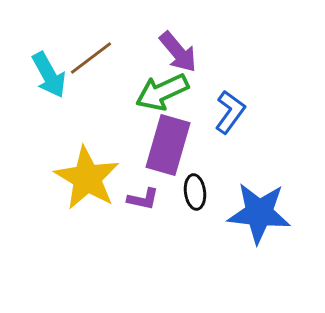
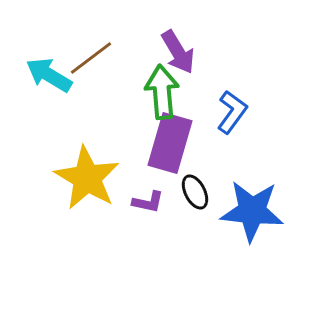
purple arrow: rotated 9 degrees clockwise
cyan arrow: rotated 150 degrees clockwise
green arrow: rotated 110 degrees clockwise
blue L-shape: moved 2 px right
purple rectangle: moved 2 px right, 2 px up
black ellipse: rotated 20 degrees counterclockwise
purple L-shape: moved 5 px right, 3 px down
blue star: moved 7 px left, 2 px up
